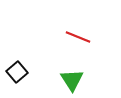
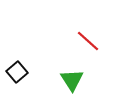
red line: moved 10 px right, 4 px down; rotated 20 degrees clockwise
